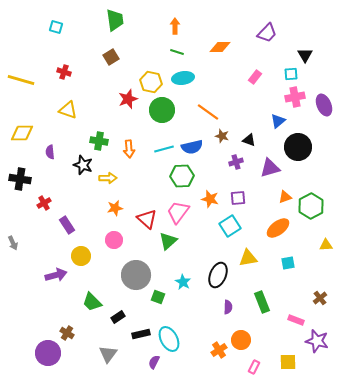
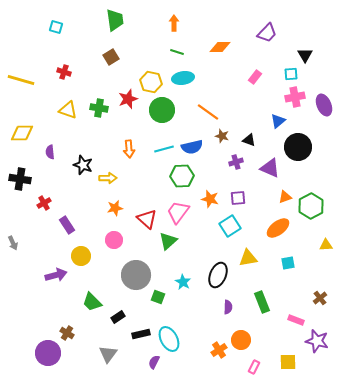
orange arrow at (175, 26): moved 1 px left, 3 px up
green cross at (99, 141): moved 33 px up
purple triangle at (270, 168): rotated 40 degrees clockwise
